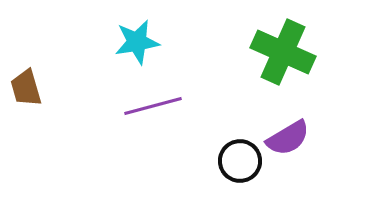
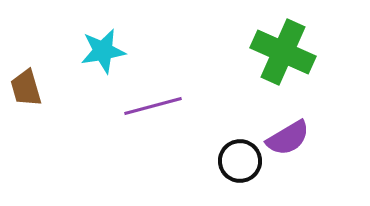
cyan star: moved 34 px left, 9 px down
